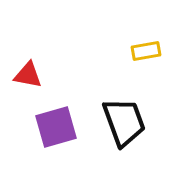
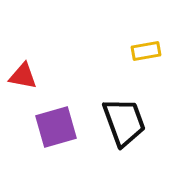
red triangle: moved 5 px left, 1 px down
